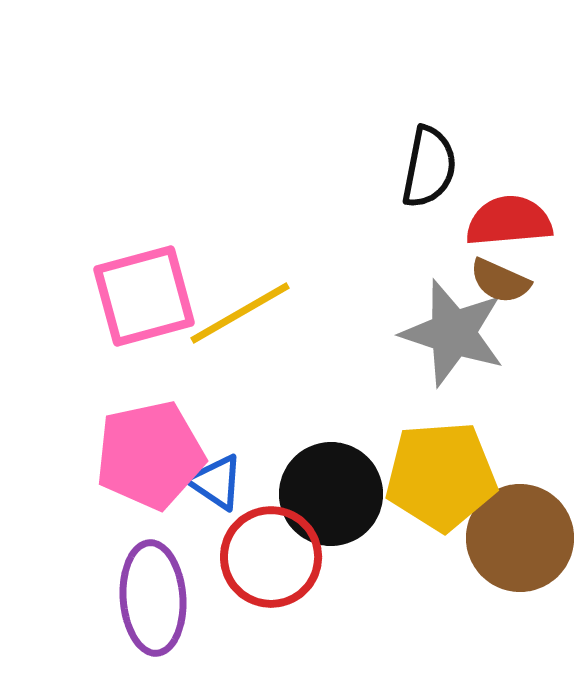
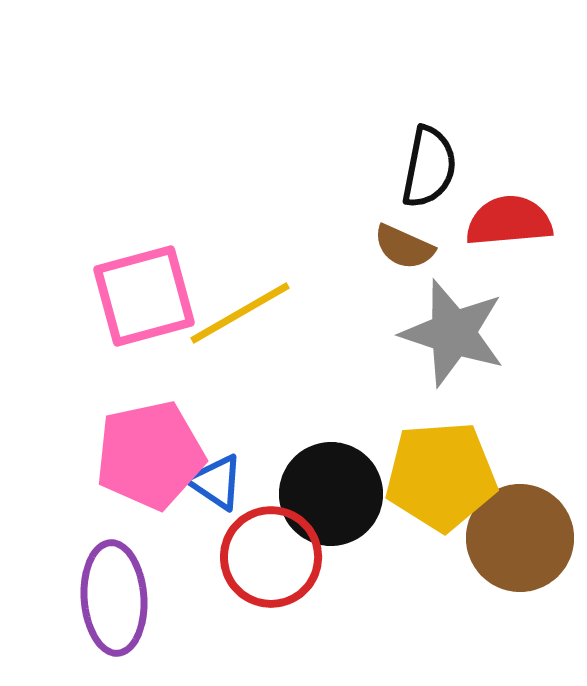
brown semicircle: moved 96 px left, 34 px up
purple ellipse: moved 39 px left
